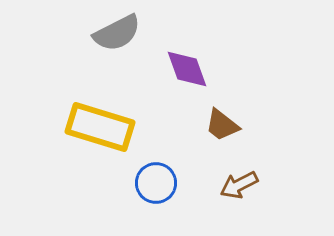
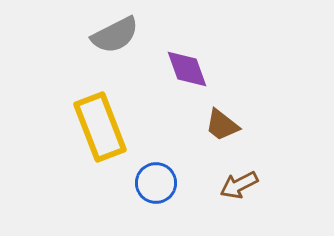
gray semicircle: moved 2 px left, 2 px down
yellow rectangle: rotated 52 degrees clockwise
